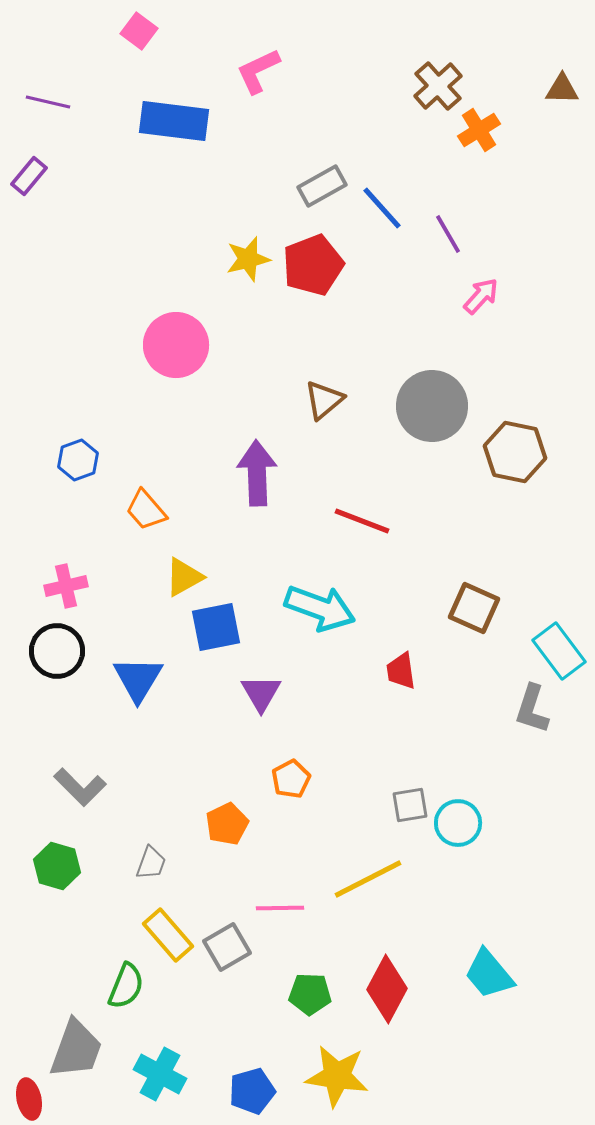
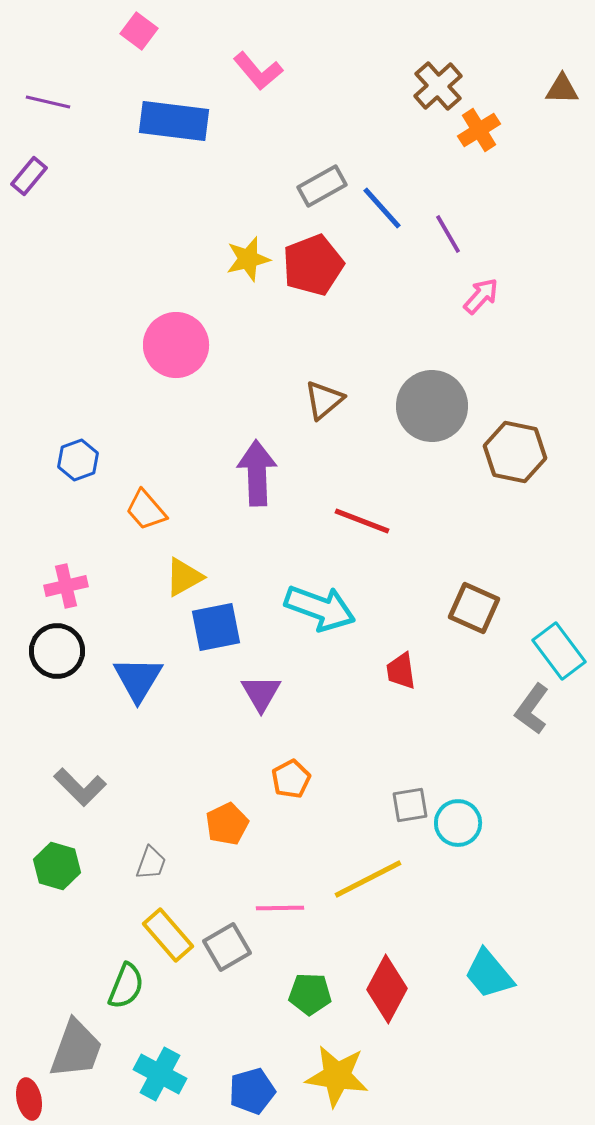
pink L-shape at (258, 71): rotated 105 degrees counterclockwise
gray L-shape at (532, 709): rotated 18 degrees clockwise
